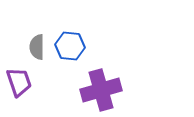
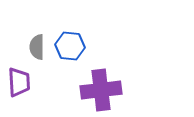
purple trapezoid: rotated 16 degrees clockwise
purple cross: rotated 9 degrees clockwise
